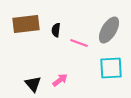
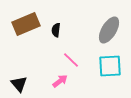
brown rectangle: rotated 16 degrees counterclockwise
pink line: moved 8 px left, 17 px down; rotated 24 degrees clockwise
cyan square: moved 1 px left, 2 px up
pink arrow: moved 1 px down
black triangle: moved 14 px left
